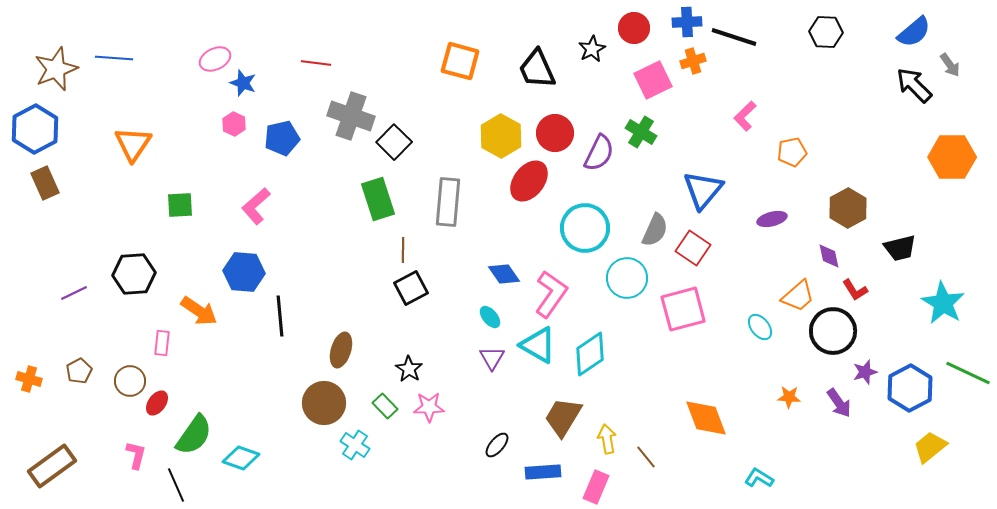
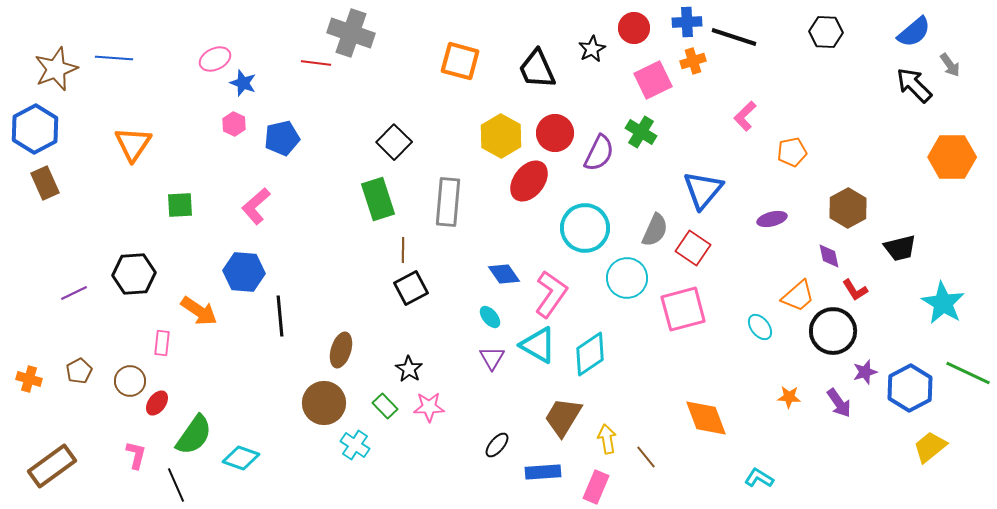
gray cross at (351, 116): moved 83 px up
